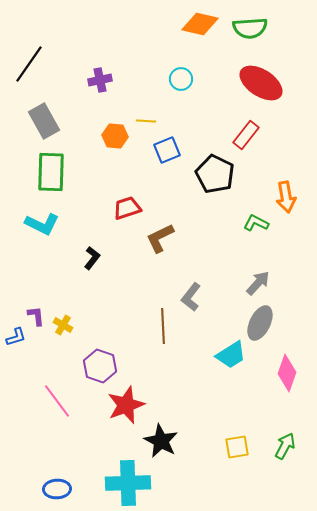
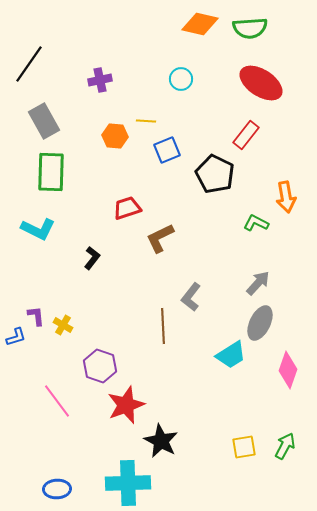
cyan L-shape: moved 4 px left, 5 px down
pink diamond: moved 1 px right, 3 px up
yellow square: moved 7 px right
